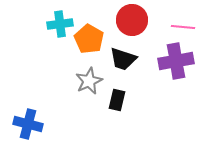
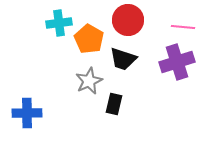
red circle: moved 4 px left
cyan cross: moved 1 px left, 1 px up
purple cross: moved 1 px right, 1 px down; rotated 8 degrees counterclockwise
black rectangle: moved 3 px left, 4 px down
blue cross: moved 1 px left, 11 px up; rotated 16 degrees counterclockwise
